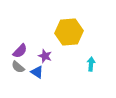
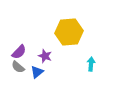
purple semicircle: moved 1 px left, 1 px down
blue triangle: rotated 48 degrees clockwise
